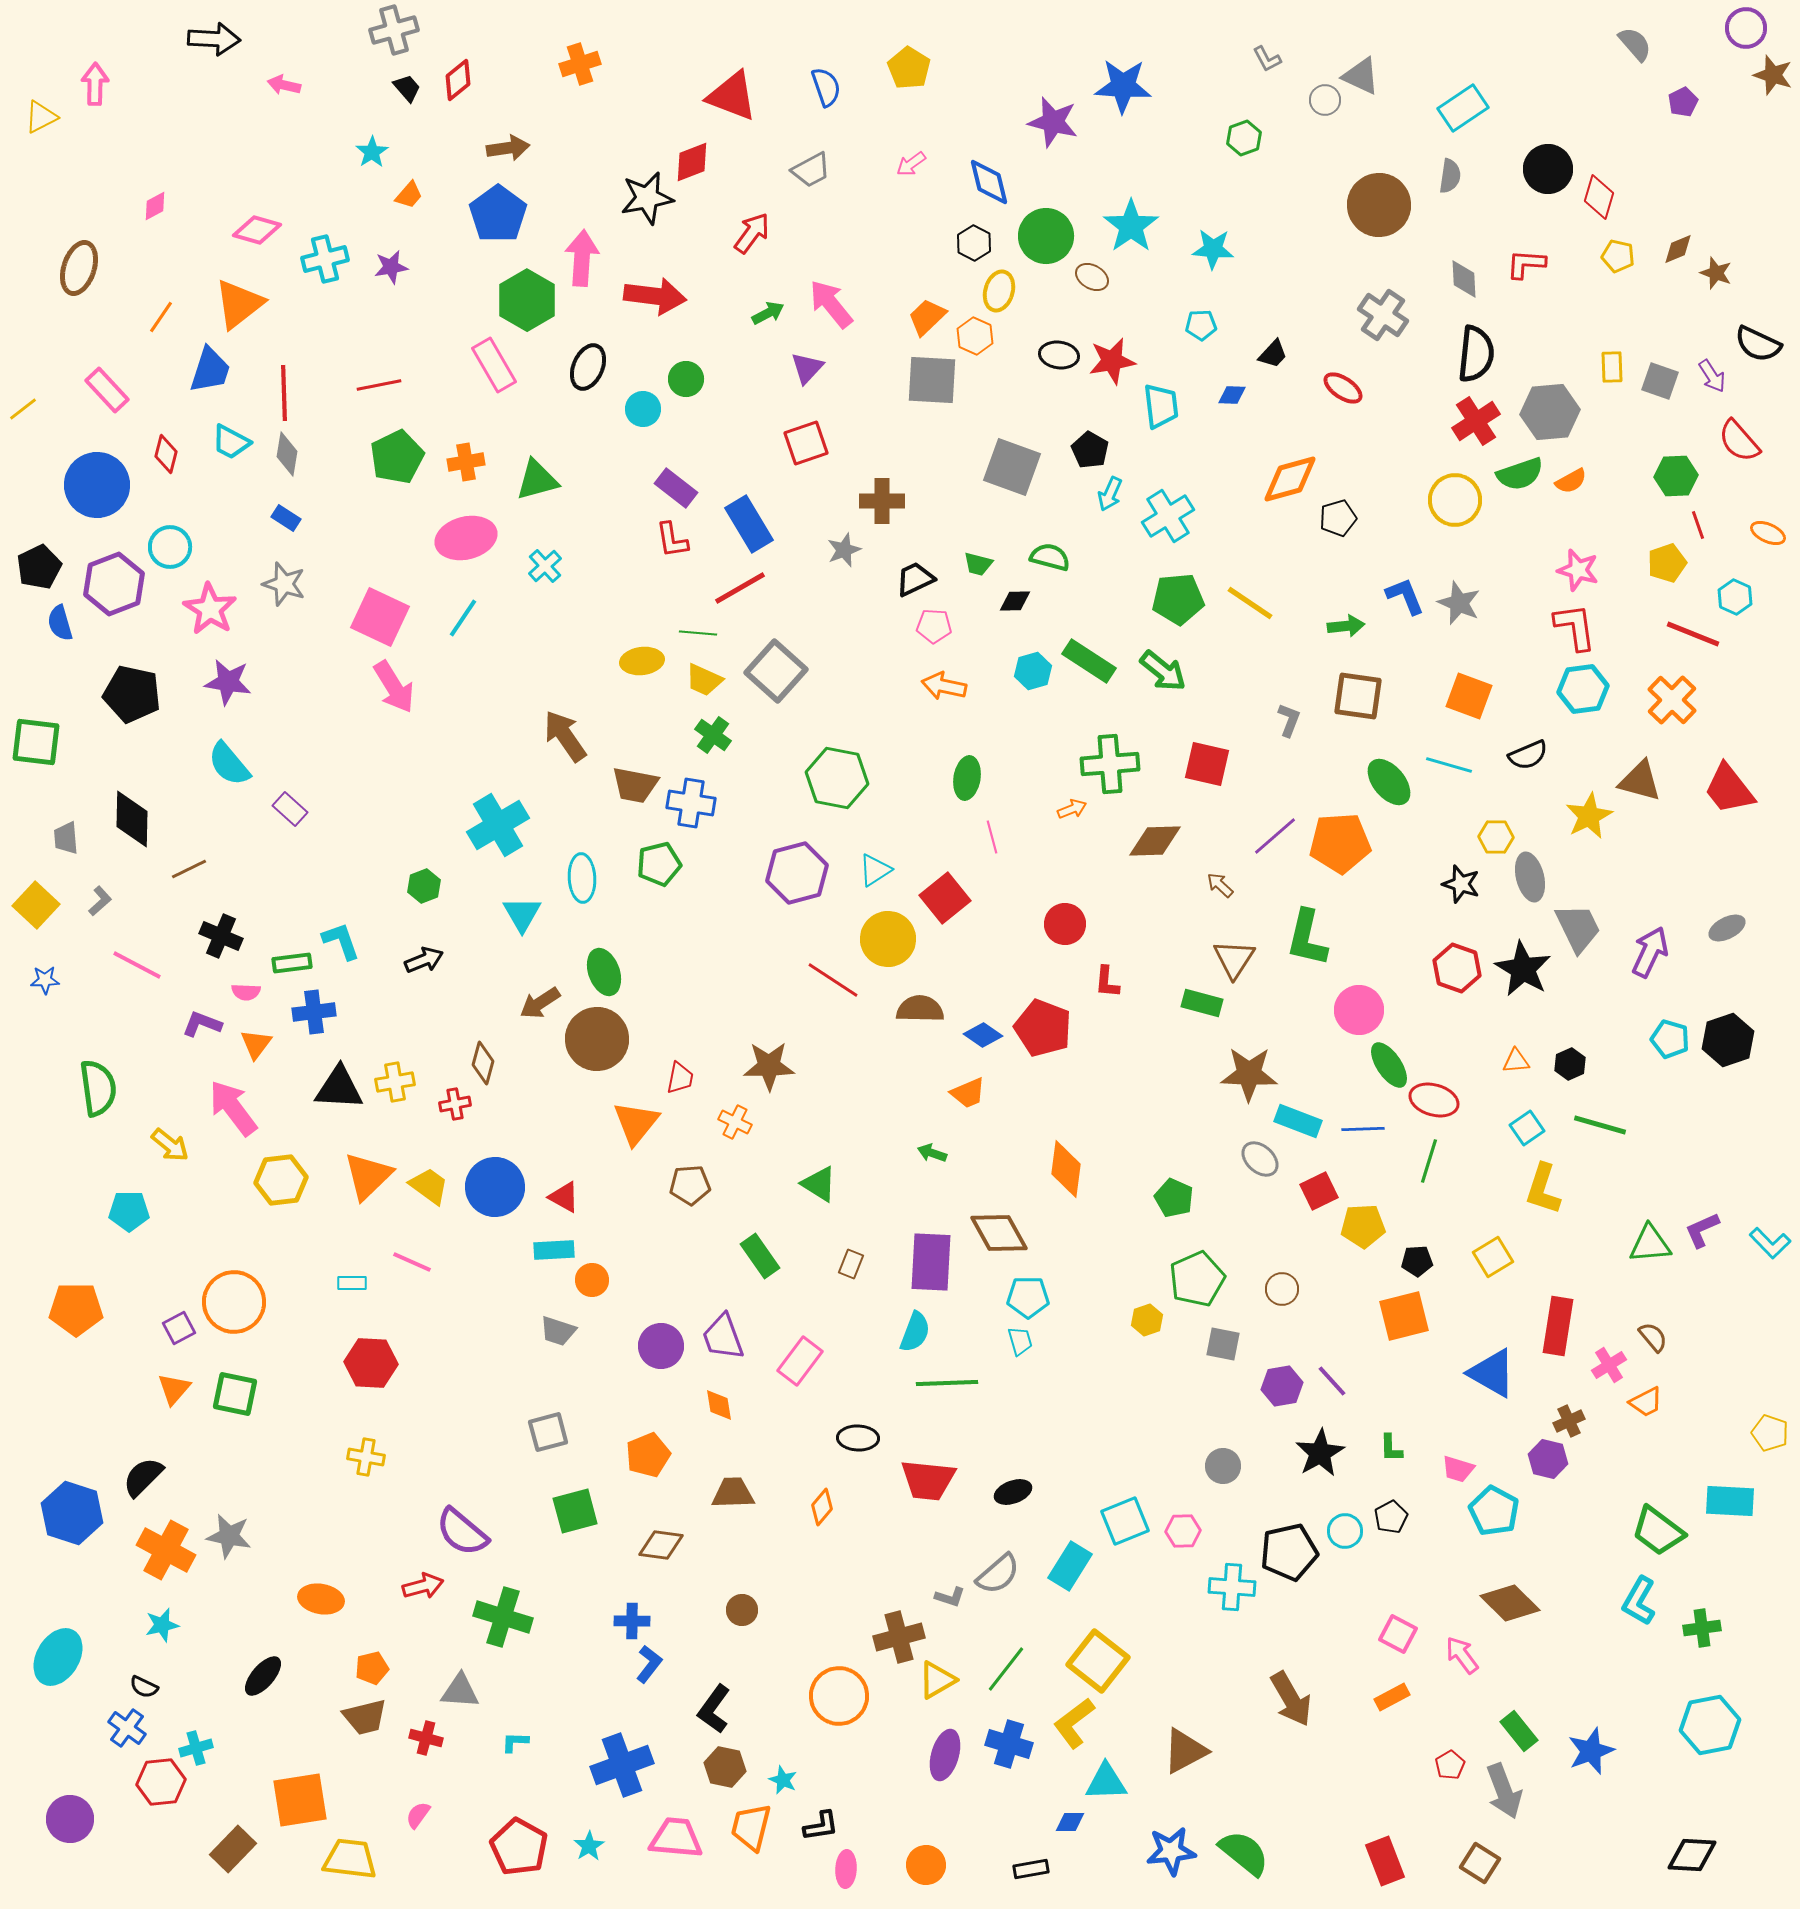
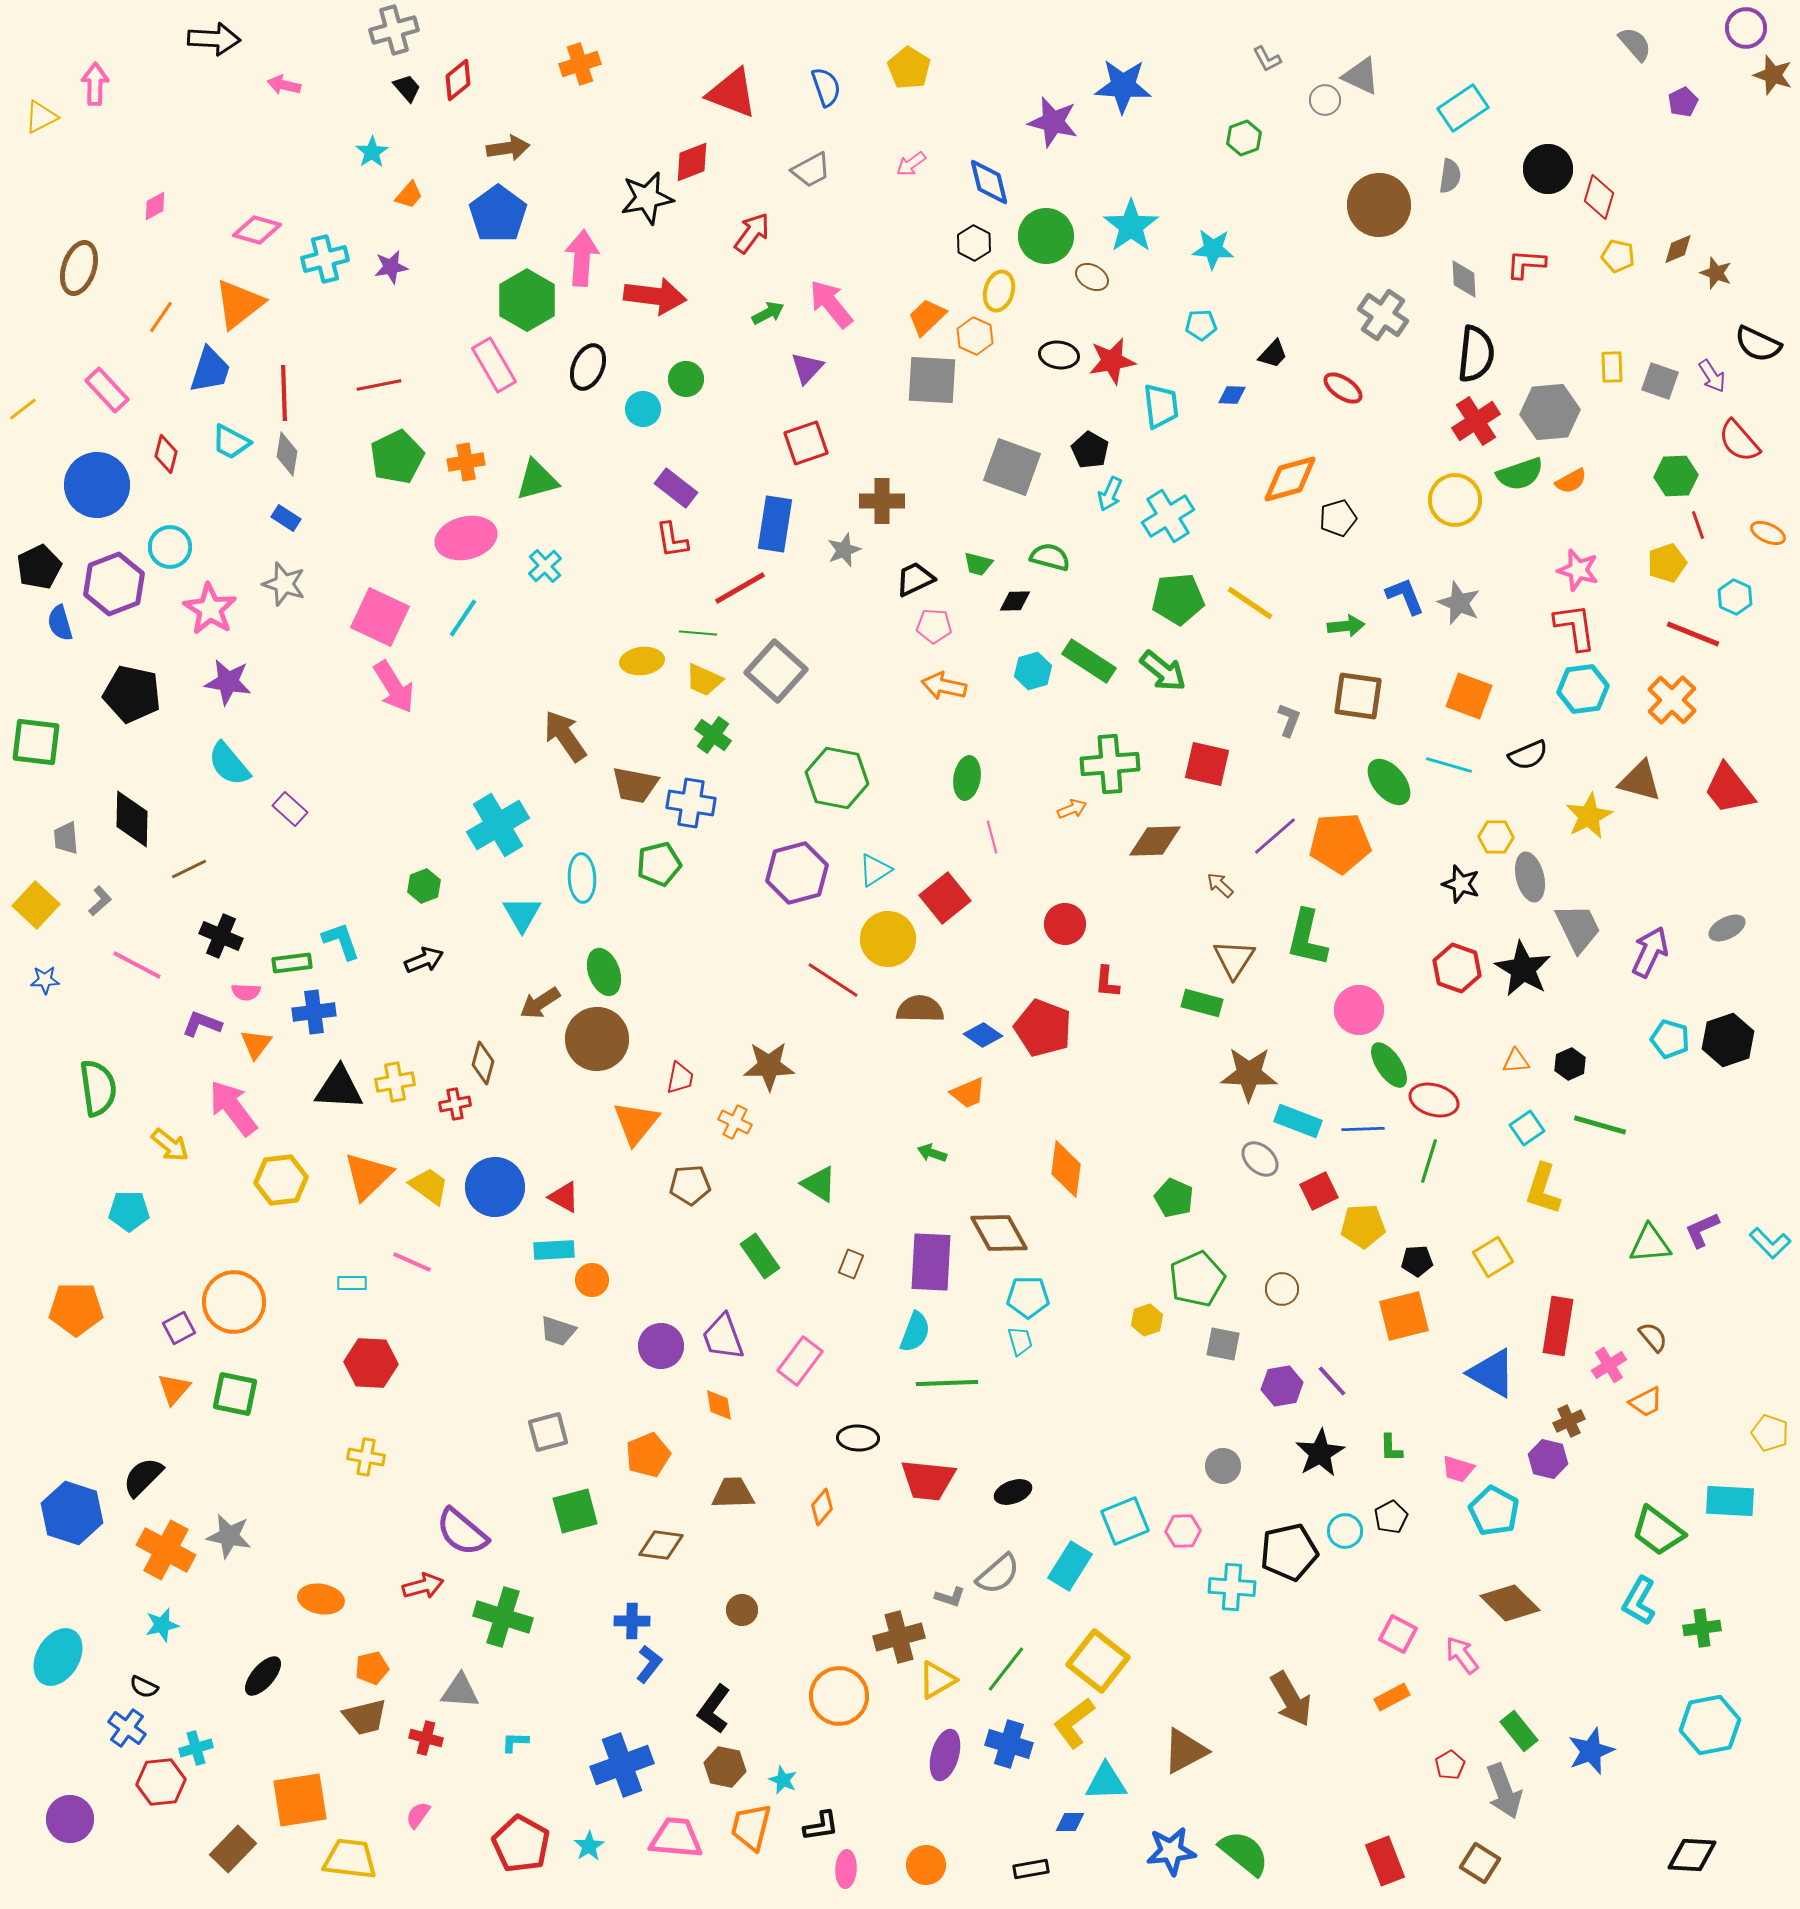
red triangle at (732, 96): moved 3 px up
blue rectangle at (749, 524): moved 26 px right; rotated 40 degrees clockwise
red pentagon at (519, 1847): moved 2 px right, 3 px up
